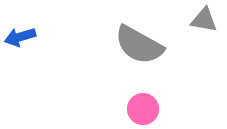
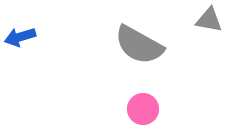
gray triangle: moved 5 px right
